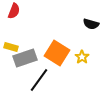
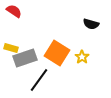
red semicircle: rotated 77 degrees counterclockwise
yellow rectangle: moved 1 px down
